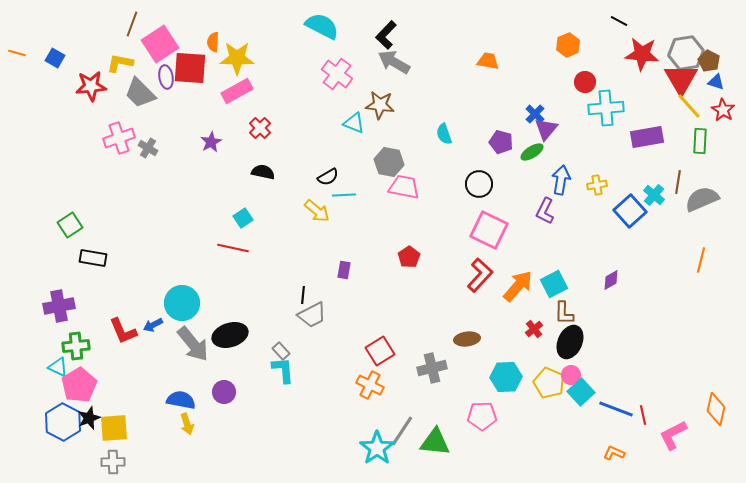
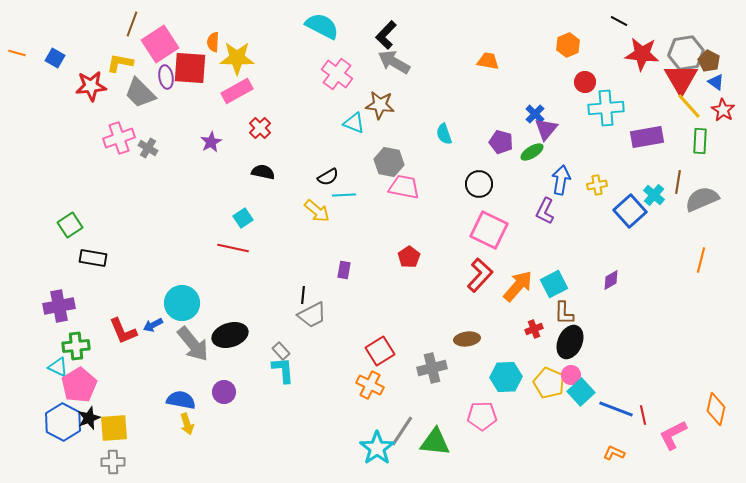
blue triangle at (716, 82): rotated 18 degrees clockwise
red cross at (534, 329): rotated 18 degrees clockwise
